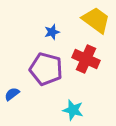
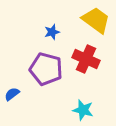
cyan star: moved 10 px right
